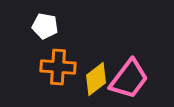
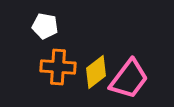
yellow diamond: moved 7 px up
